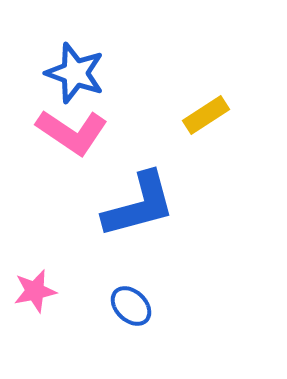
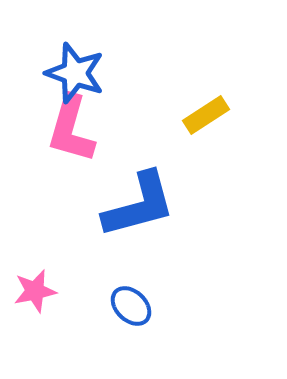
pink L-shape: moved 1 px left, 3 px up; rotated 72 degrees clockwise
